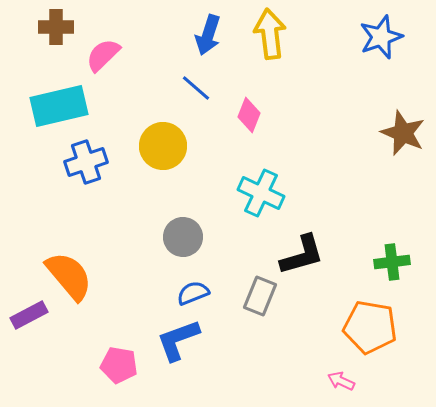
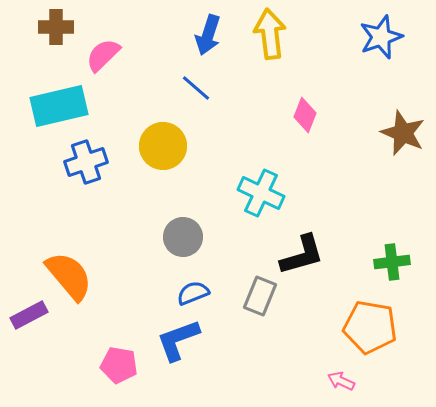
pink diamond: moved 56 px right
